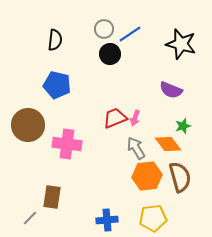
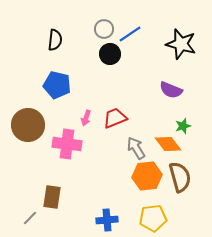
pink arrow: moved 49 px left
